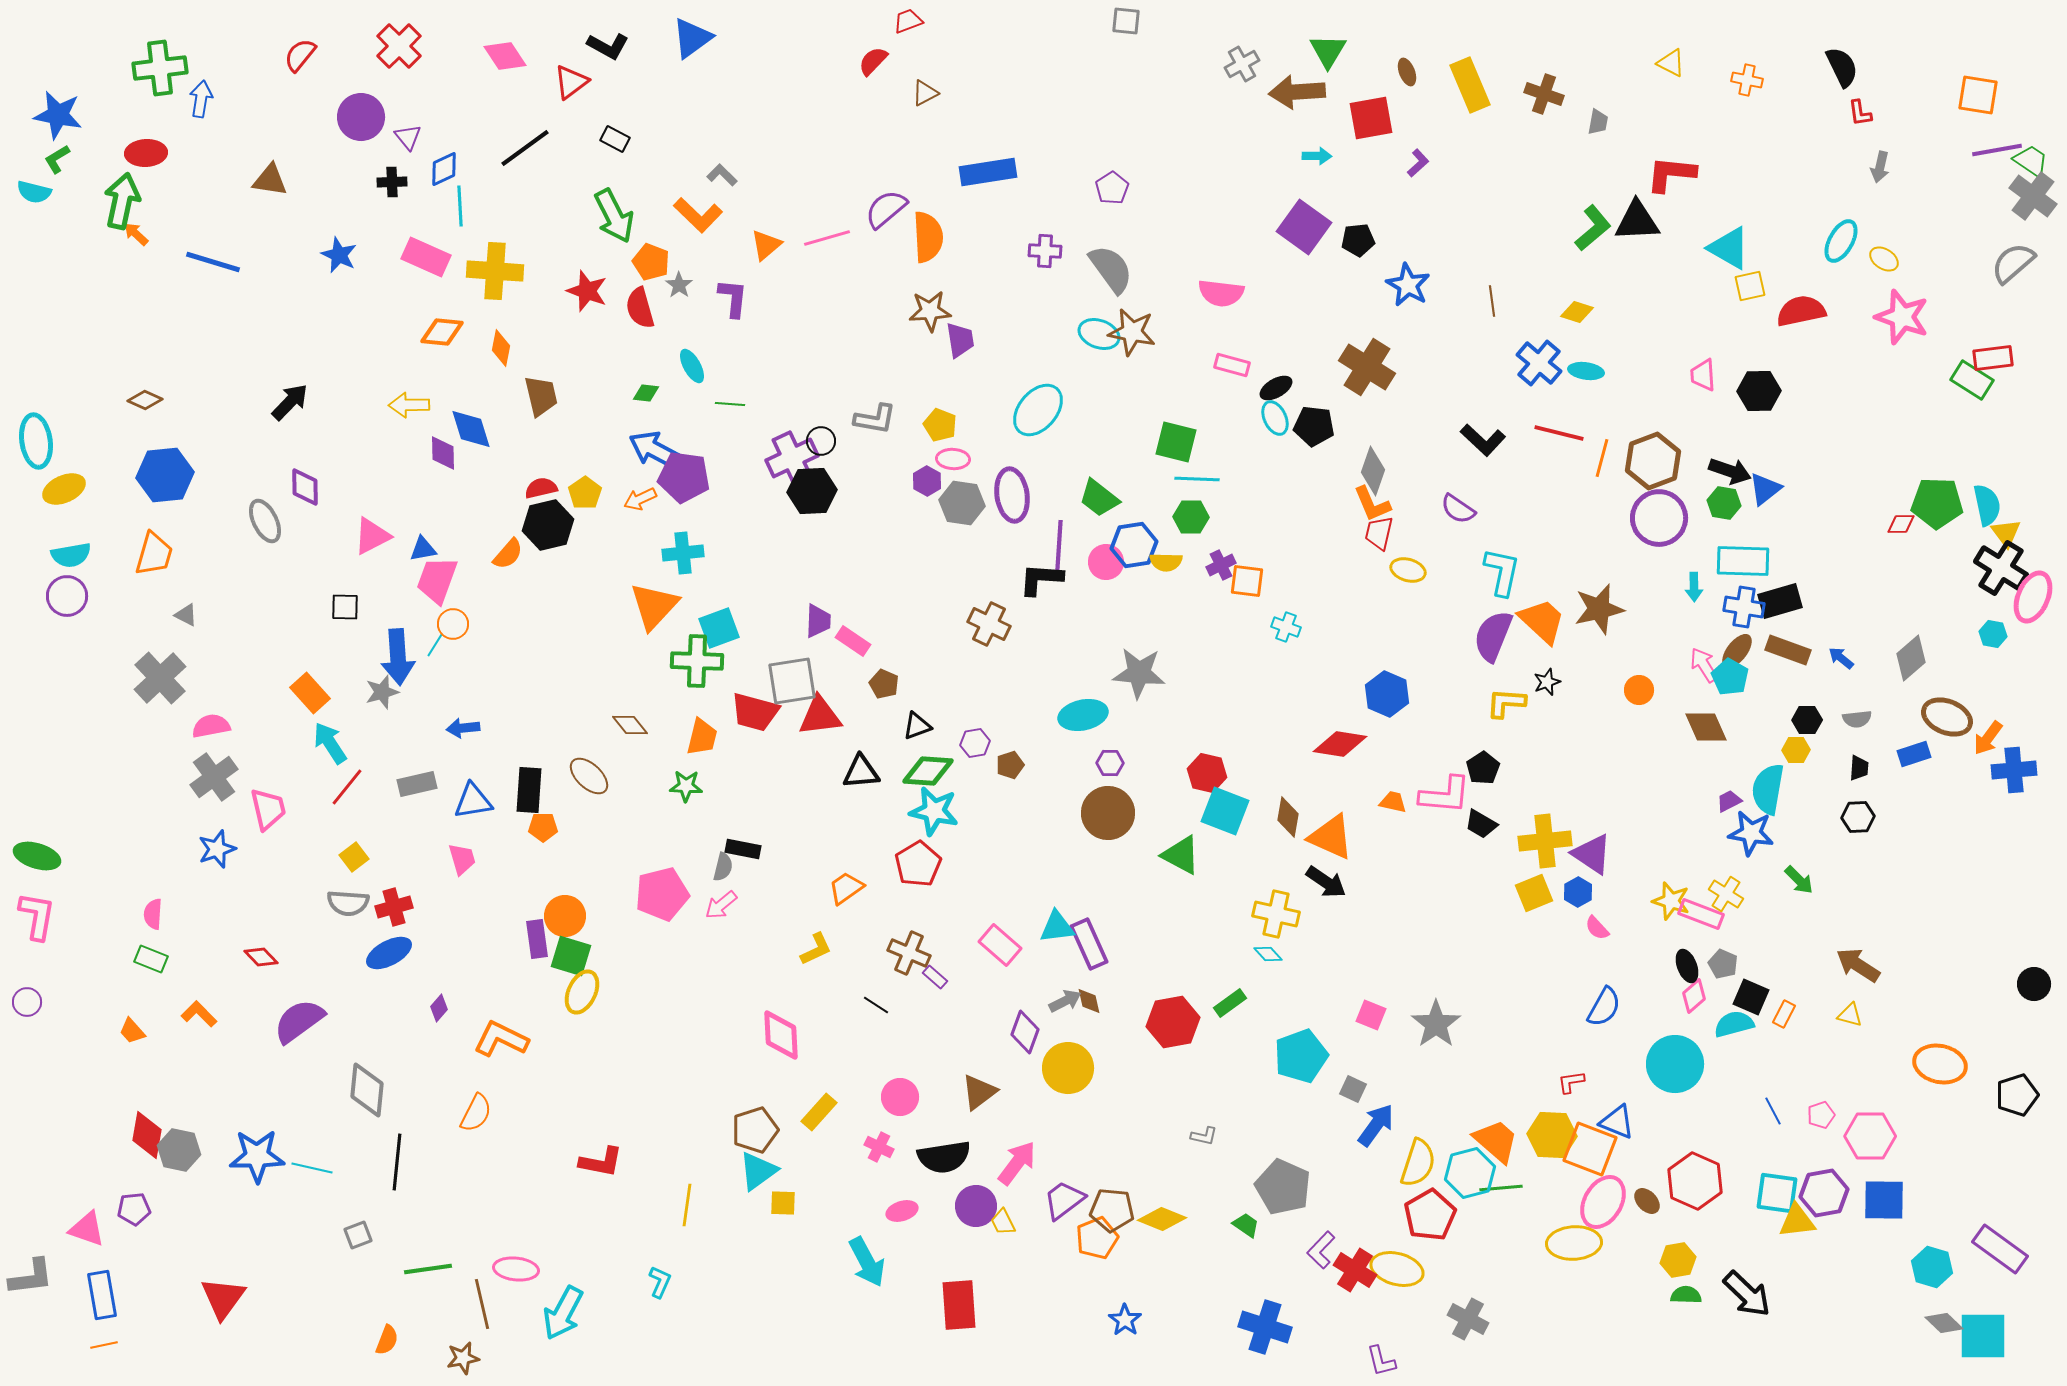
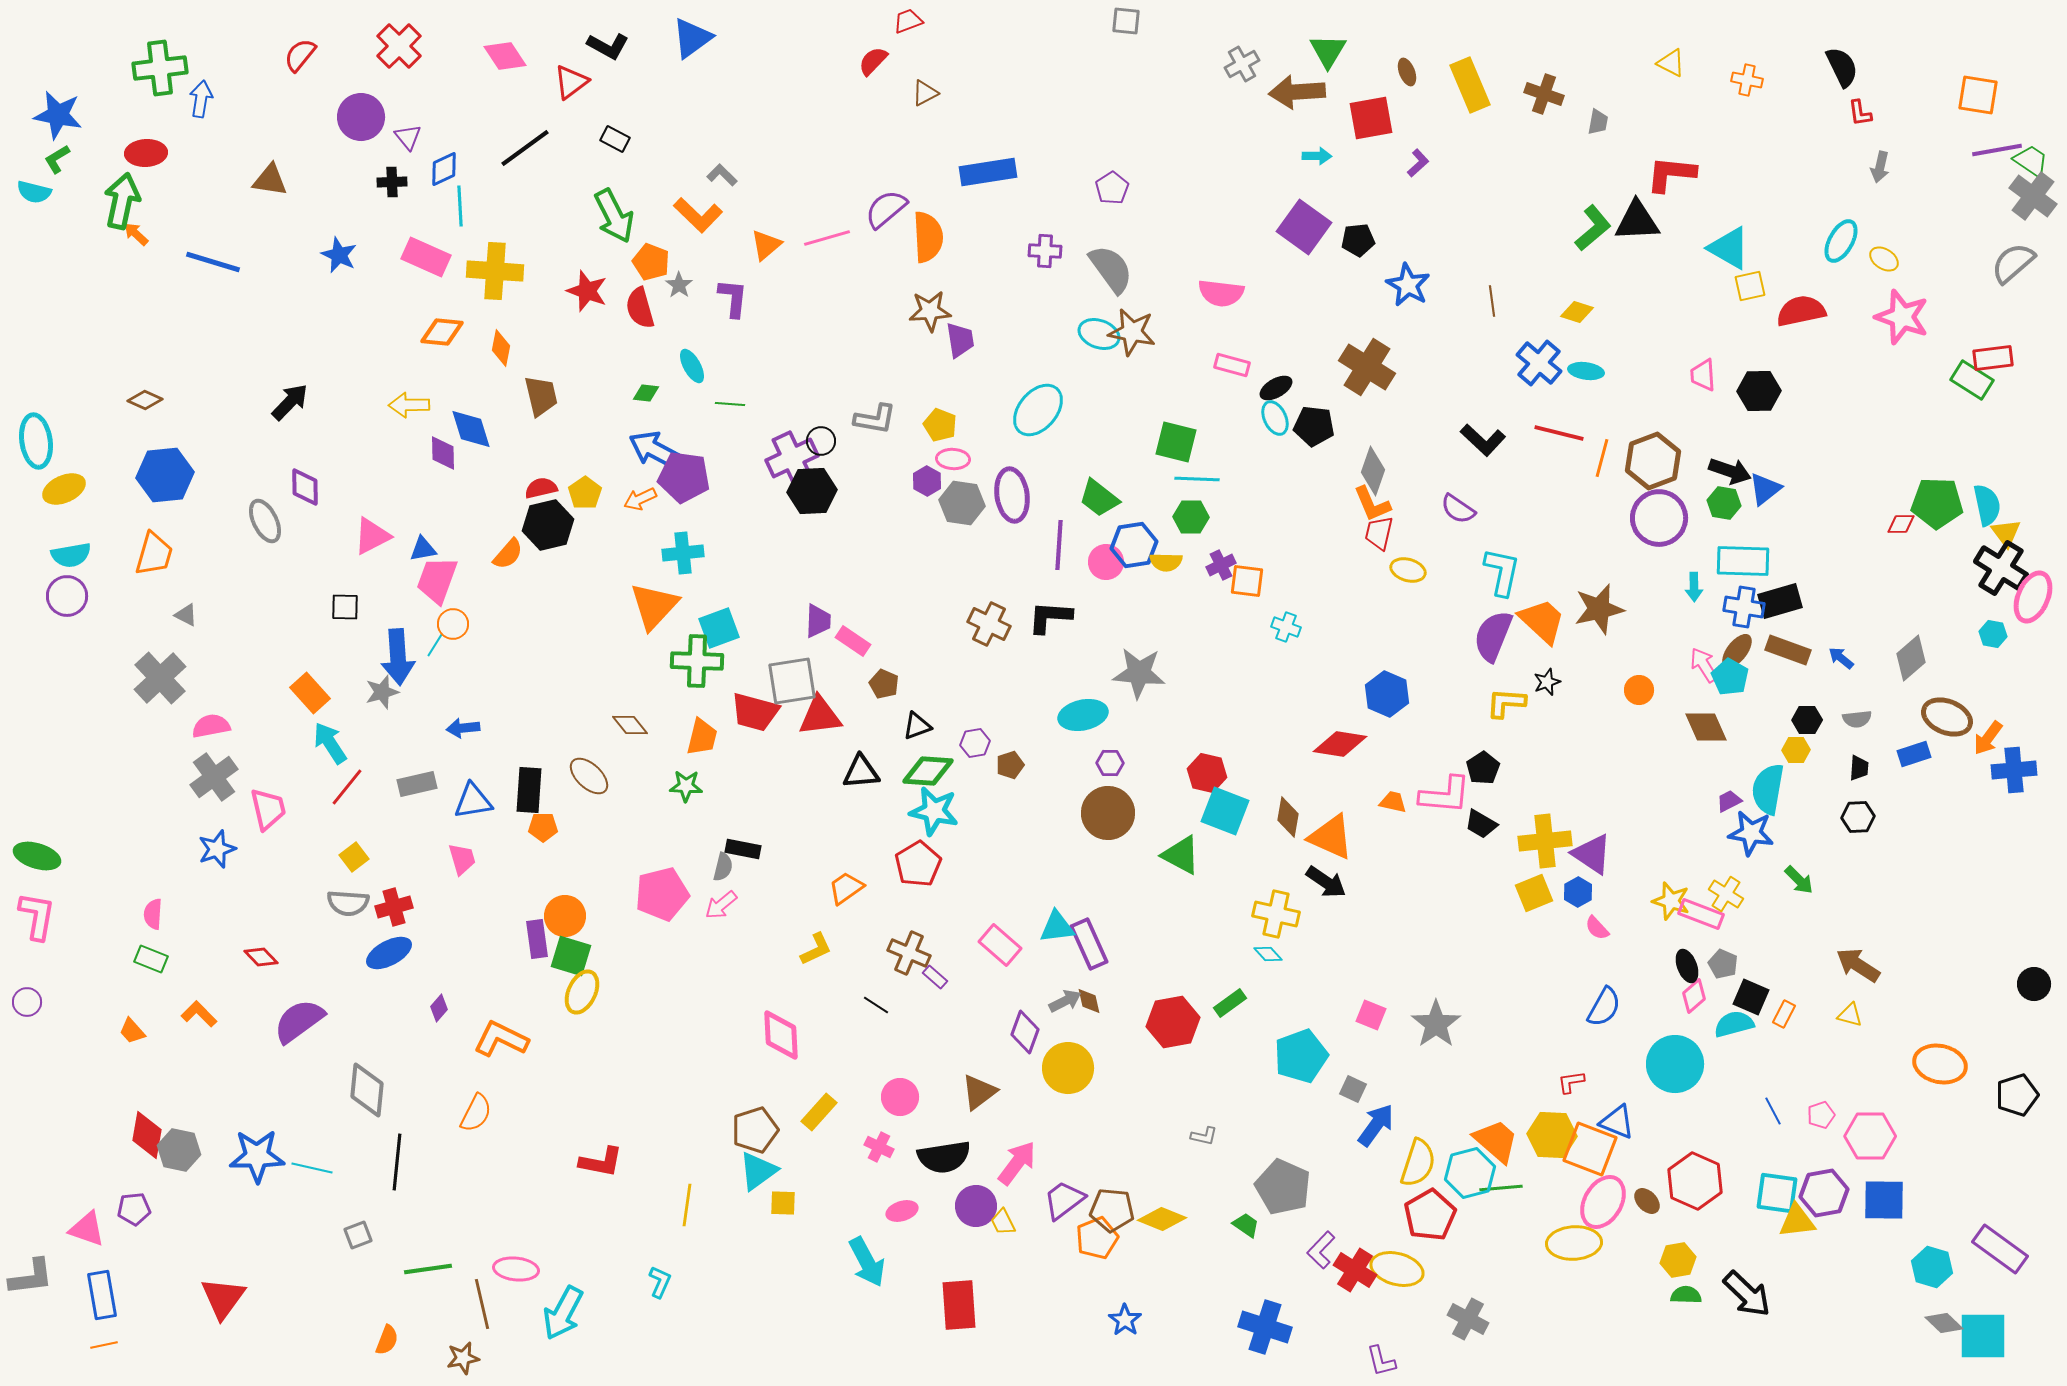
black L-shape at (1041, 579): moved 9 px right, 38 px down
